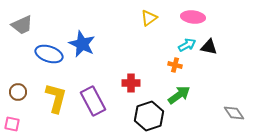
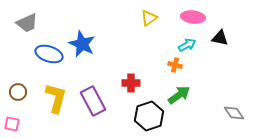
gray trapezoid: moved 5 px right, 2 px up
black triangle: moved 11 px right, 9 px up
